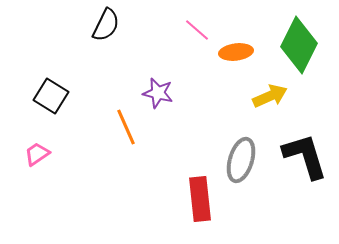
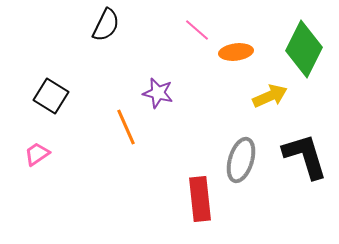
green diamond: moved 5 px right, 4 px down
